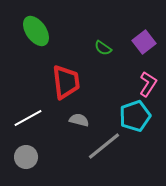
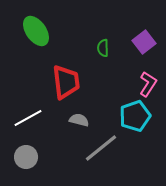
green semicircle: rotated 54 degrees clockwise
gray line: moved 3 px left, 2 px down
